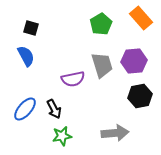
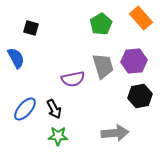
blue semicircle: moved 10 px left, 2 px down
gray trapezoid: moved 1 px right, 1 px down
green star: moved 4 px left; rotated 12 degrees clockwise
